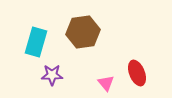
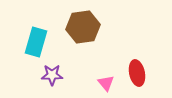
brown hexagon: moved 5 px up
red ellipse: rotated 10 degrees clockwise
